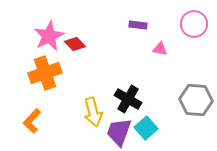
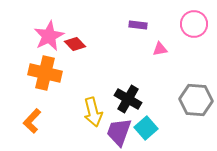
pink triangle: rotated 21 degrees counterclockwise
orange cross: rotated 32 degrees clockwise
